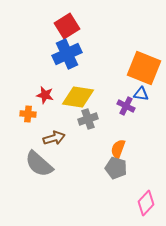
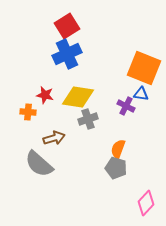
orange cross: moved 2 px up
